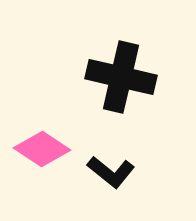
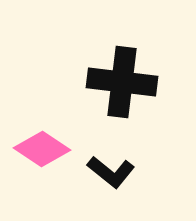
black cross: moved 1 px right, 5 px down; rotated 6 degrees counterclockwise
